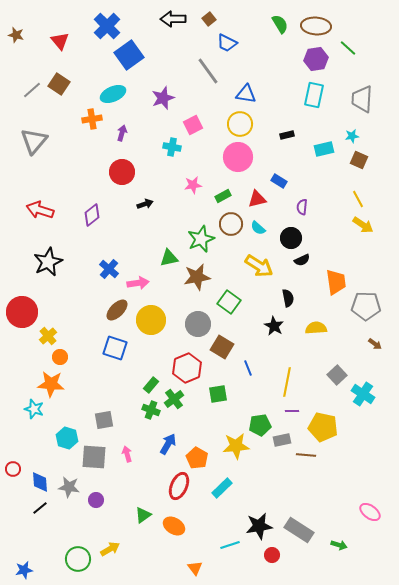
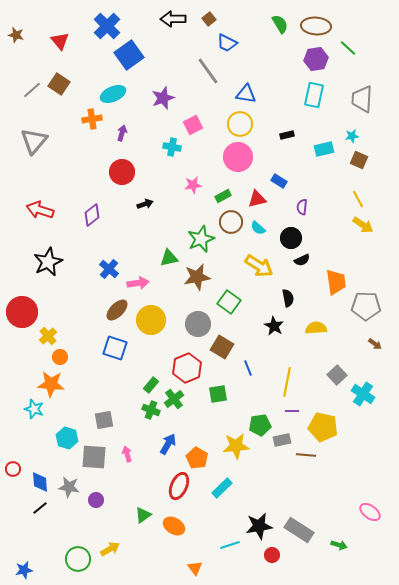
brown circle at (231, 224): moved 2 px up
